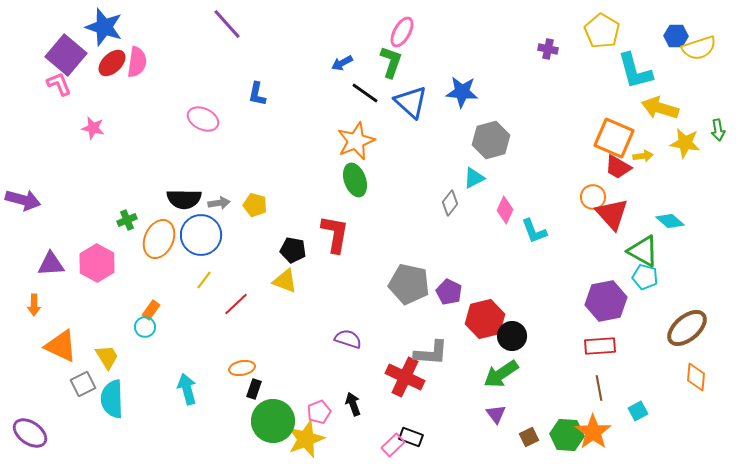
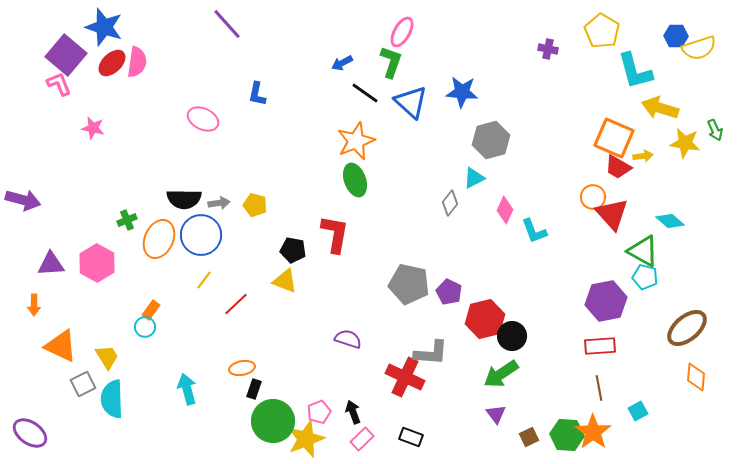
green arrow at (718, 130): moved 3 px left; rotated 15 degrees counterclockwise
black arrow at (353, 404): moved 8 px down
pink rectangle at (393, 445): moved 31 px left, 6 px up
